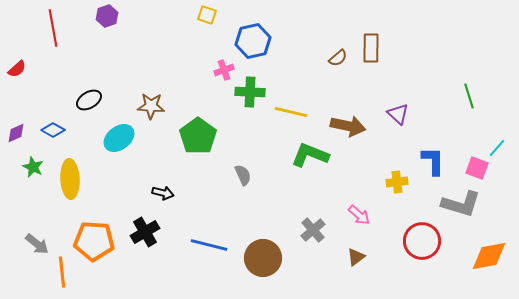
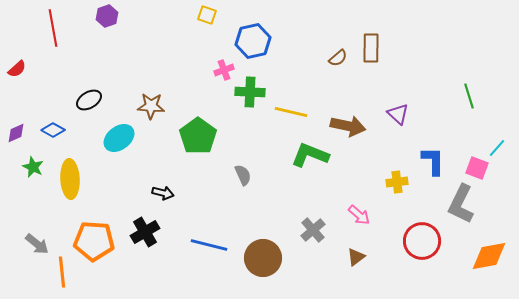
gray L-shape: rotated 99 degrees clockwise
